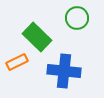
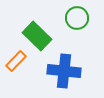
green rectangle: moved 1 px up
orange rectangle: moved 1 px left, 1 px up; rotated 20 degrees counterclockwise
